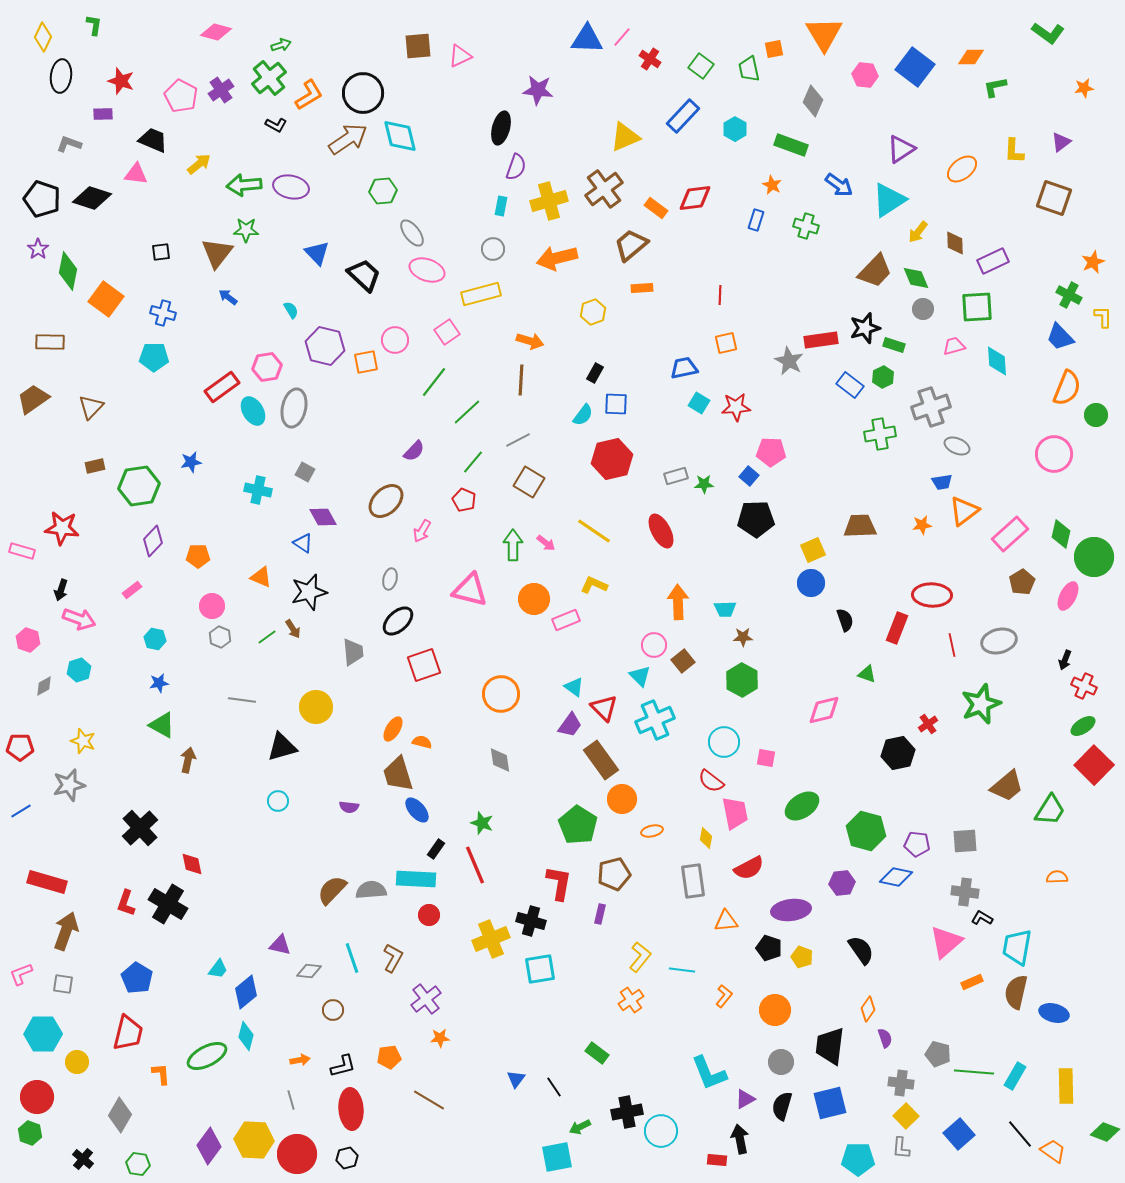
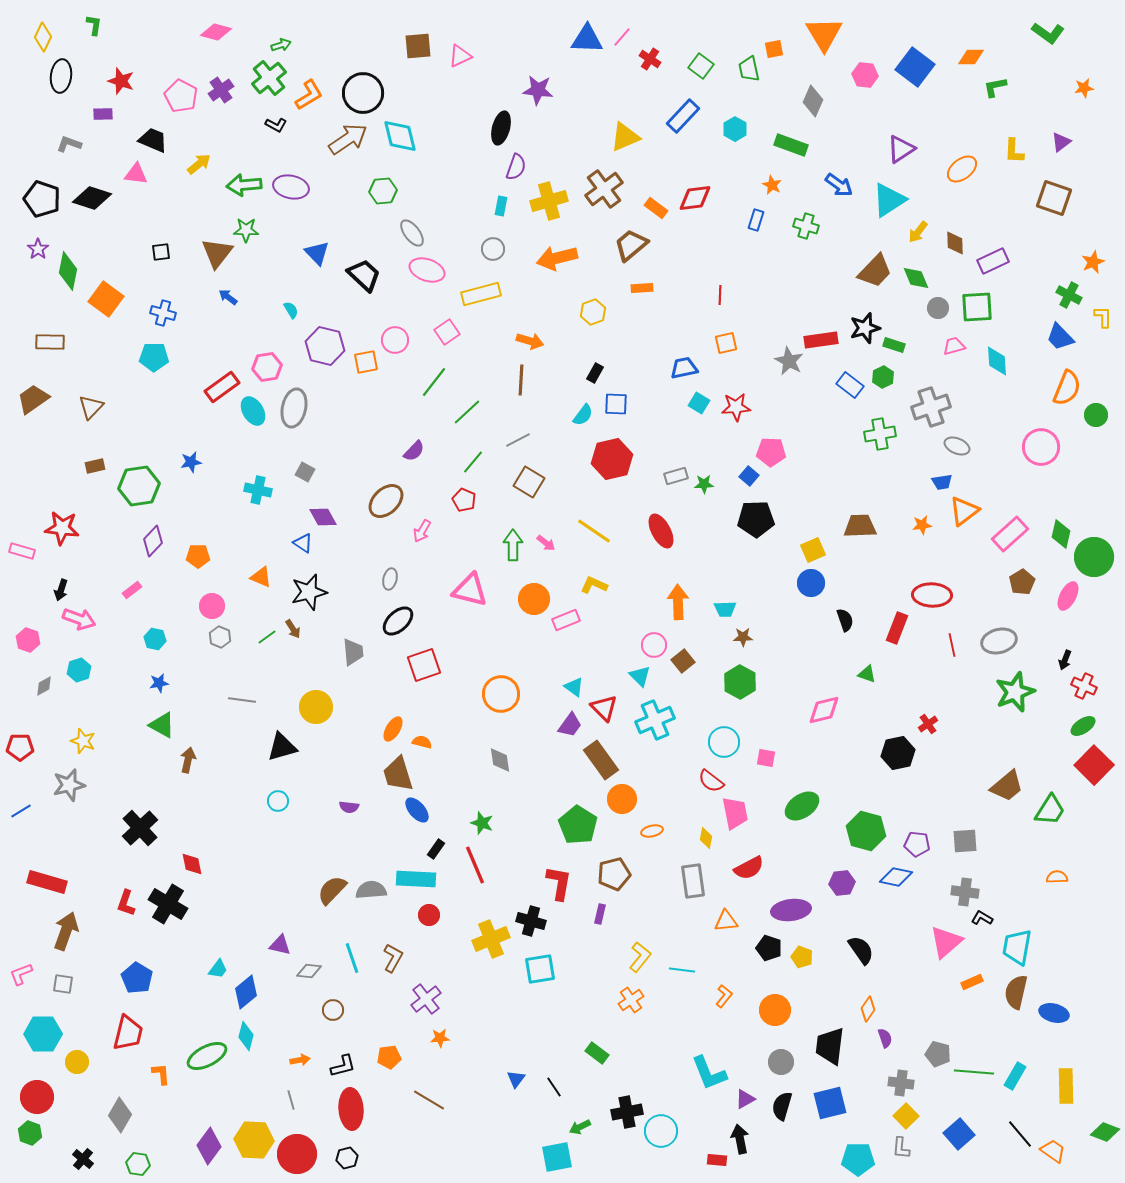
gray circle at (923, 309): moved 15 px right, 1 px up
pink circle at (1054, 454): moved 13 px left, 7 px up
green hexagon at (742, 680): moved 2 px left, 2 px down
green star at (981, 704): moved 34 px right, 12 px up
